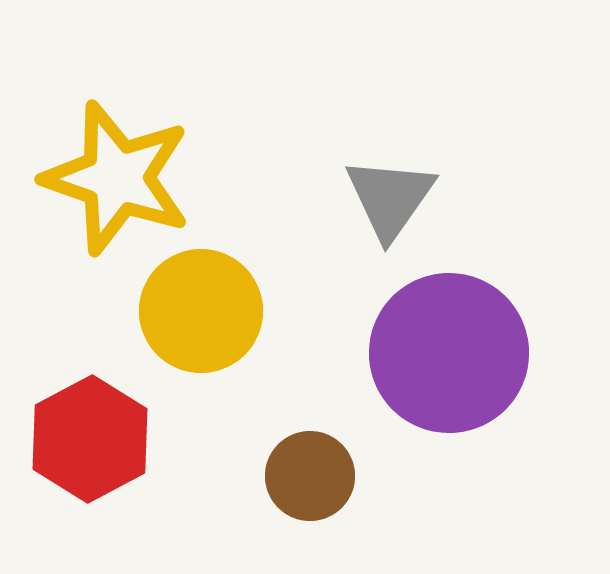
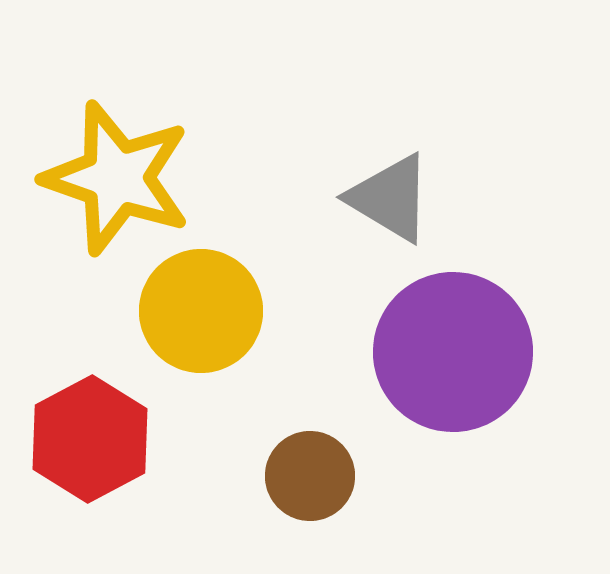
gray triangle: rotated 34 degrees counterclockwise
purple circle: moved 4 px right, 1 px up
